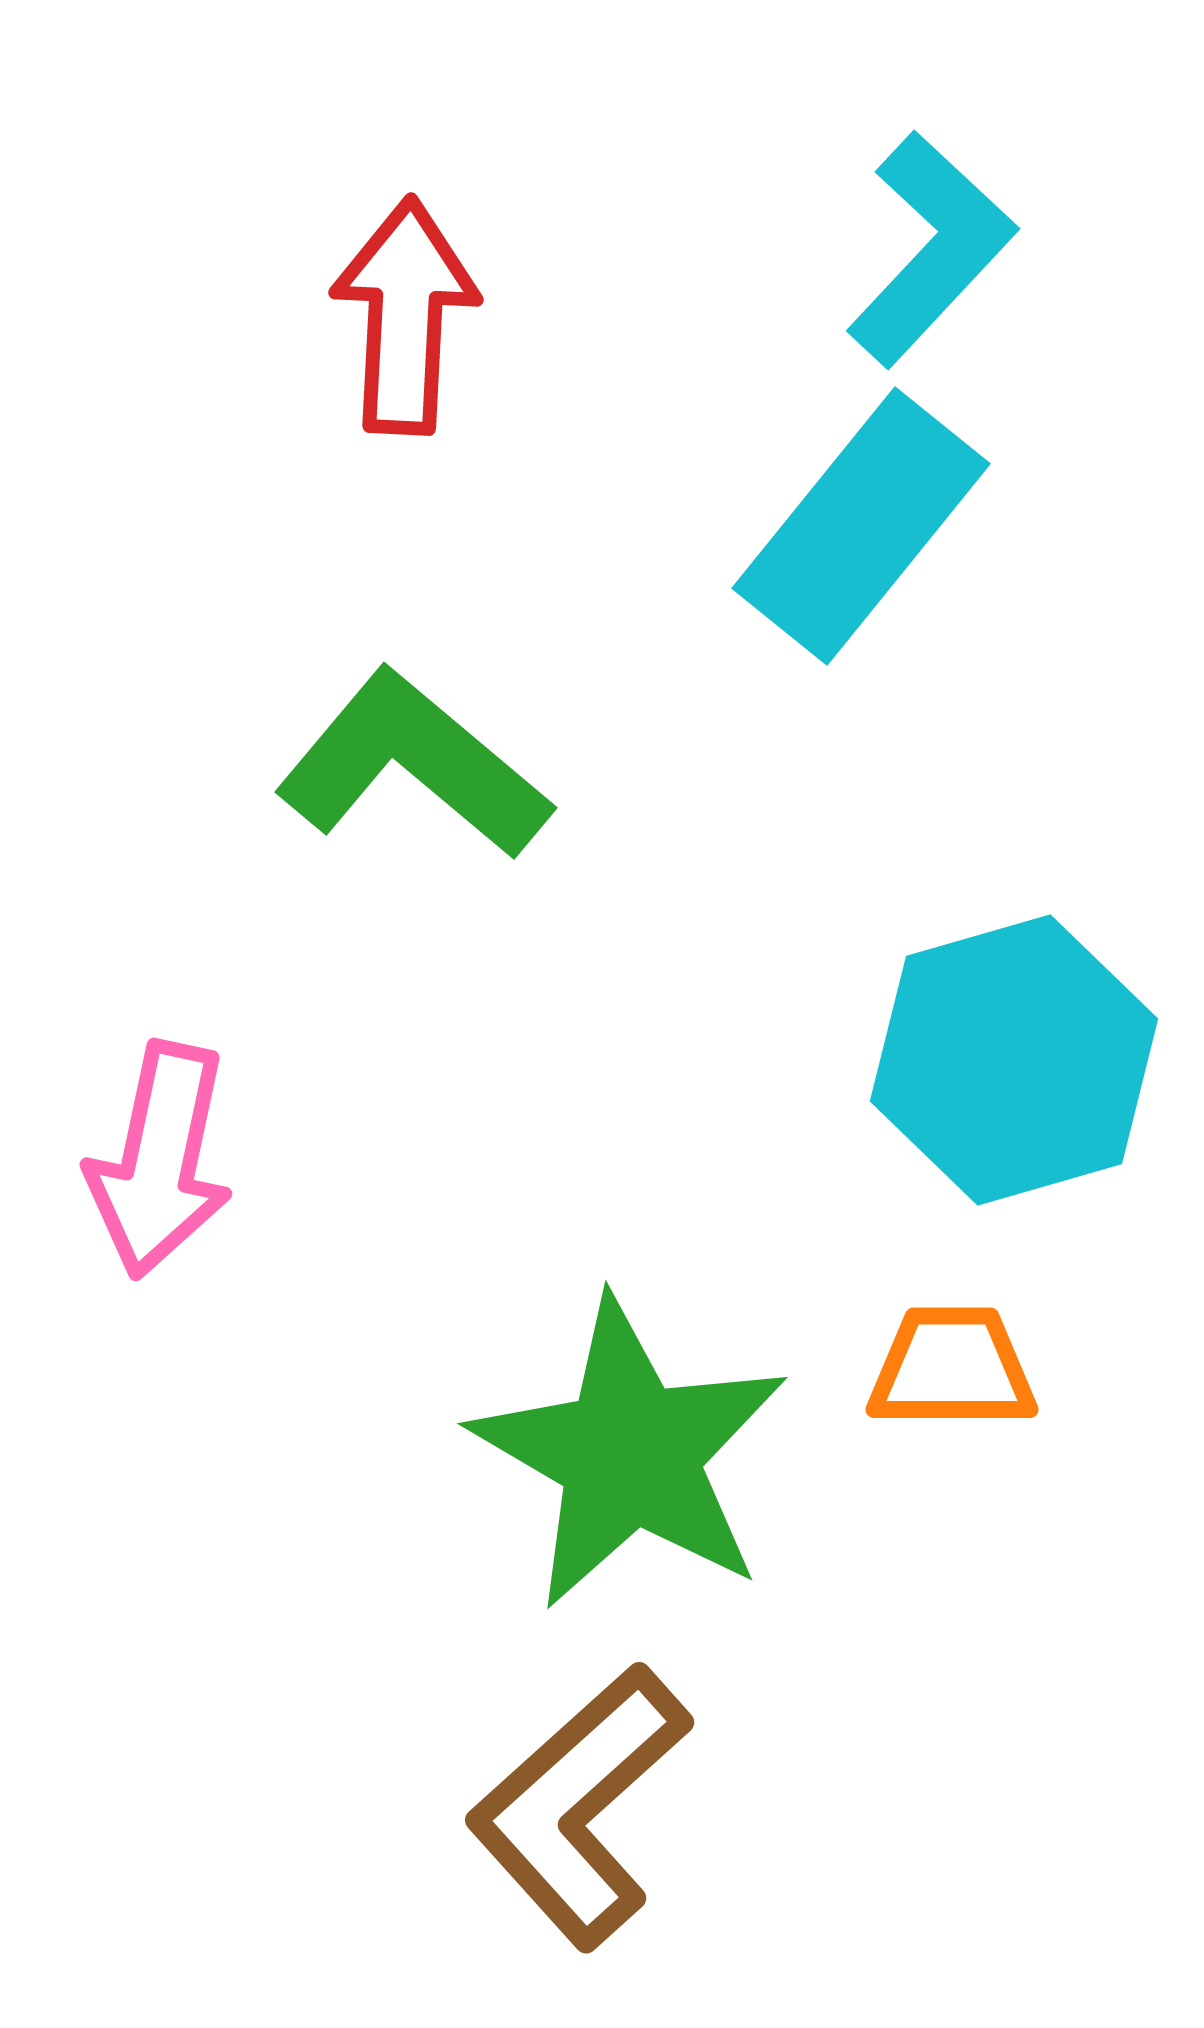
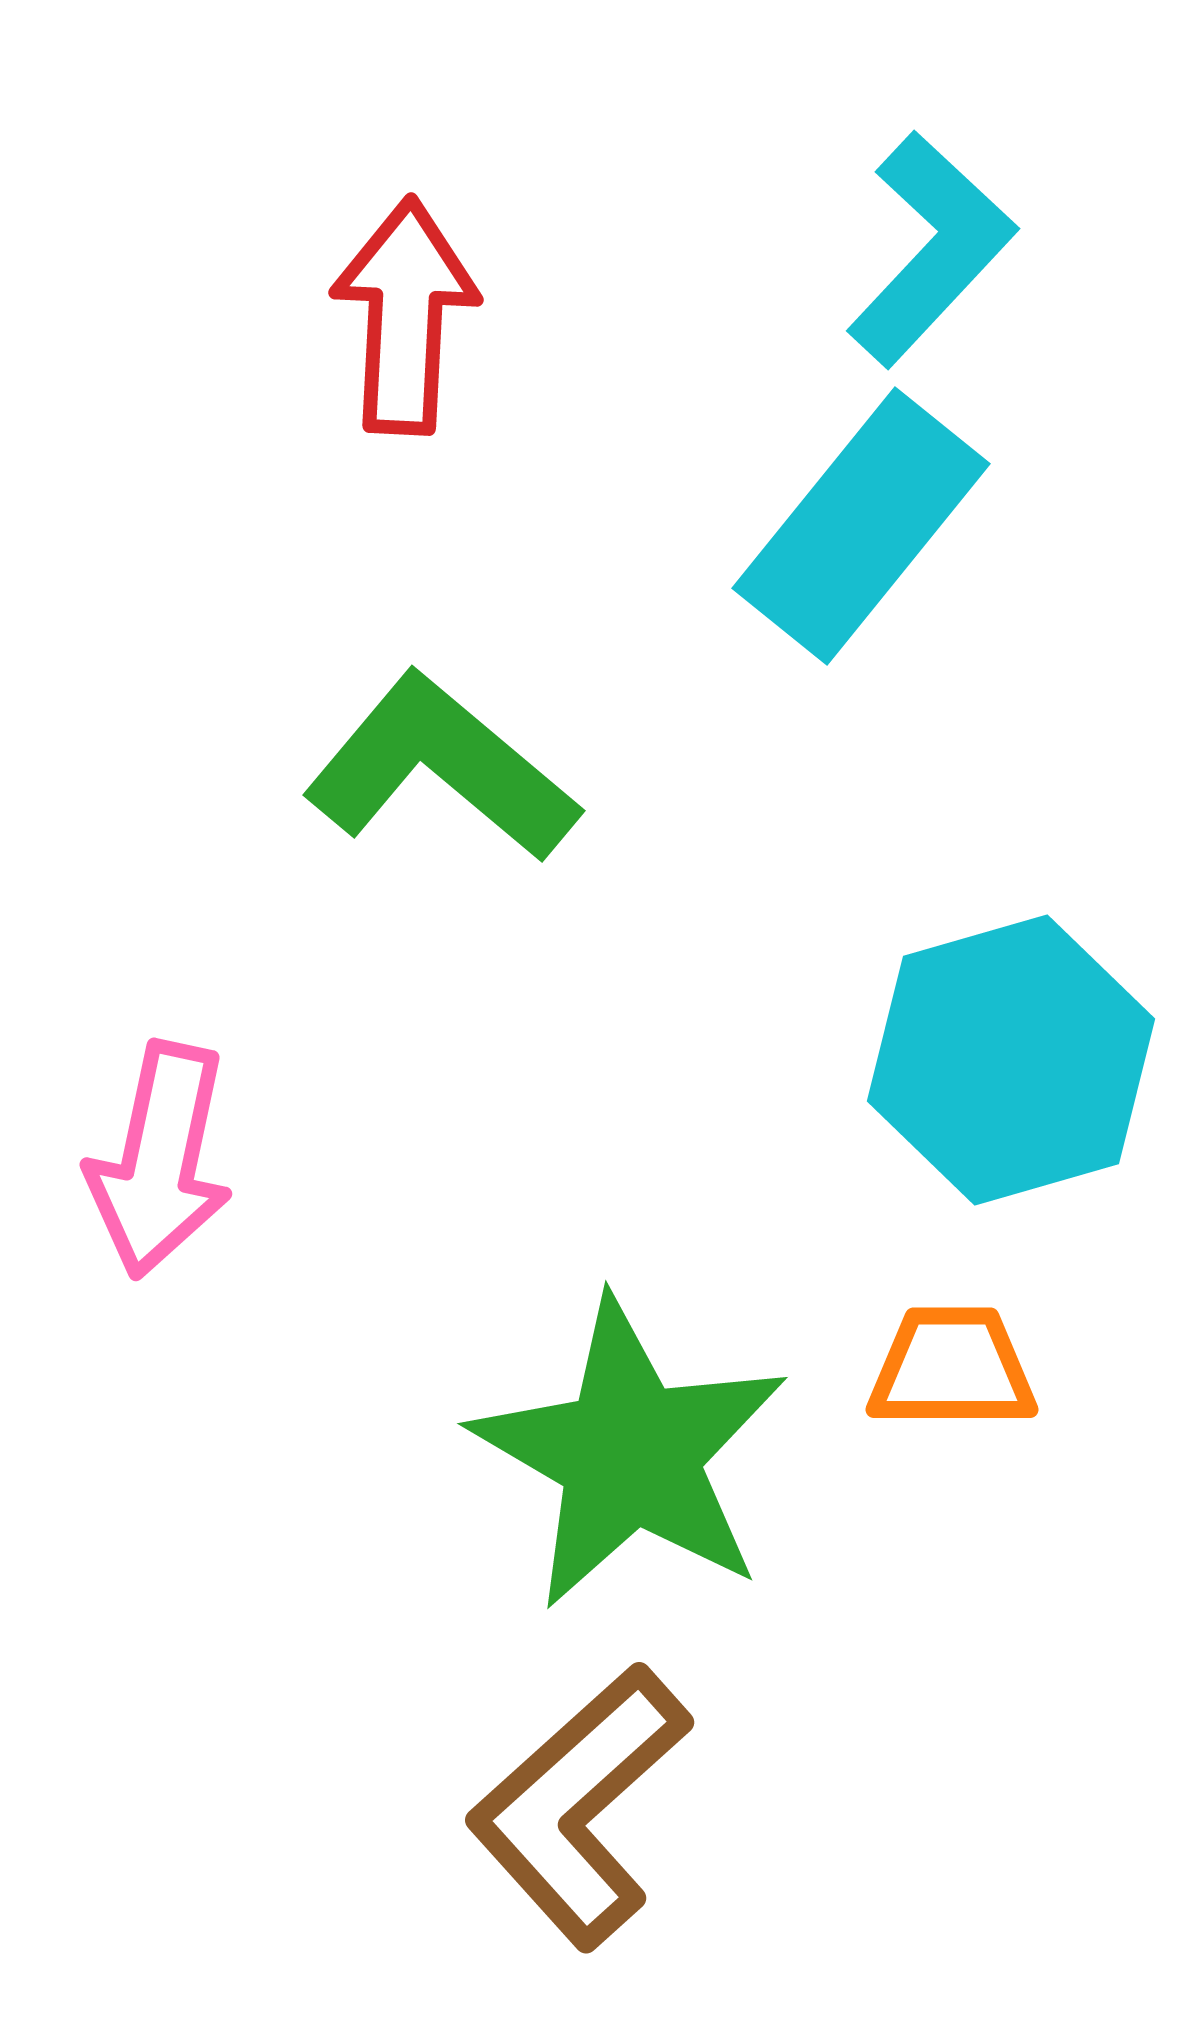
green L-shape: moved 28 px right, 3 px down
cyan hexagon: moved 3 px left
